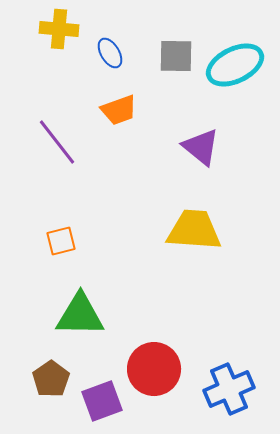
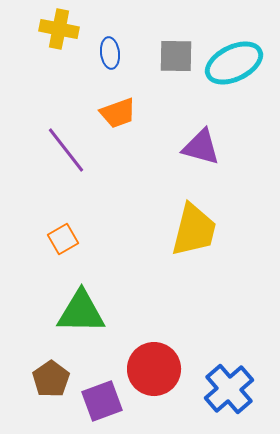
yellow cross: rotated 6 degrees clockwise
blue ellipse: rotated 24 degrees clockwise
cyan ellipse: moved 1 px left, 2 px up
orange trapezoid: moved 1 px left, 3 px down
purple line: moved 9 px right, 8 px down
purple triangle: rotated 24 degrees counterclockwise
yellow trapezoid: rotated 100 degrees clockwise
orange square: moved 2 px right, 2 px up; rotated 16 degrees counterclockwise
green triangle: moved 1 px right, 3 px up
blue cross: rotated 18 degrees counterclockwise
